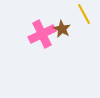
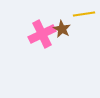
yellow line: rotated 70 degrees counterclockwise
